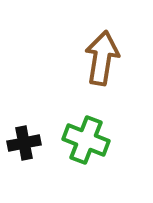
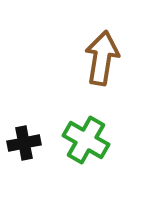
green cross: rotated 9 degrees clockwise
